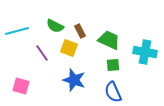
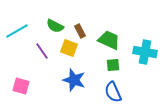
cyan line: rotated 15 degrees counterclockwise
purple line: moved 2 px up
